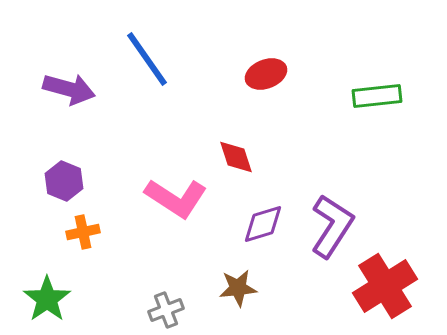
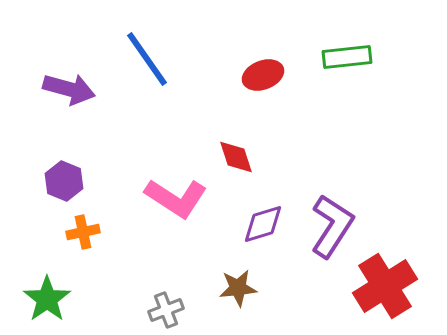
red ellipse: moved 3 px left, 1 px down
green rectangle: moved 30 px left, 39 px up
